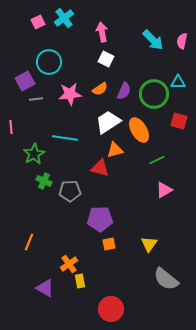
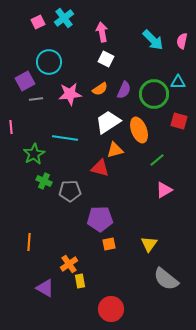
purple semicircle: moved 1 px up
orange ellipse: rotated 10 degrees clockwise
green line: rotated 14 degrees counterclockwise
orange line: rotated 18 degrees counterclockwise
